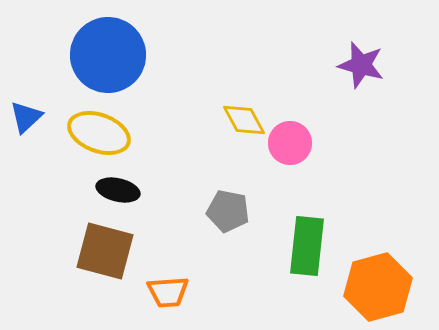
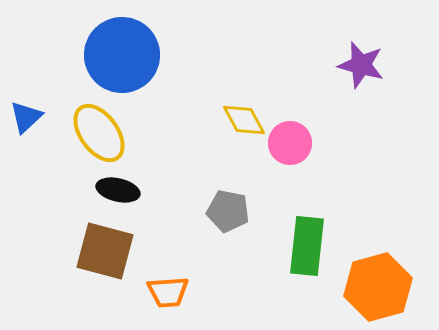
blue circle: moved 14 px right
yellow ellipse: rotated 34 degrees clockwise
